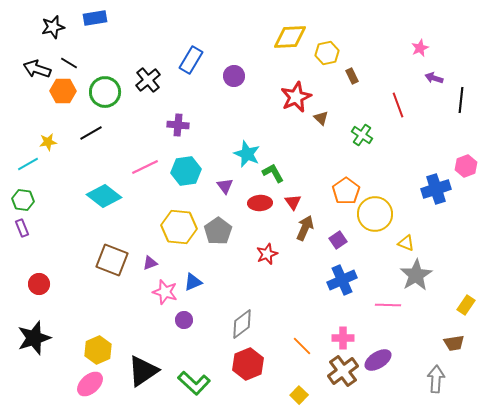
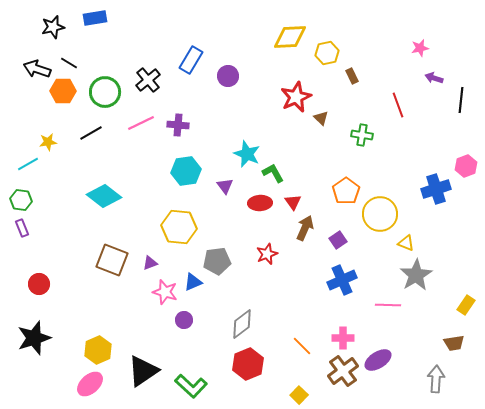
pink star at (420, 48): rotated 12 degrees clockwise
purple circle at (234, 76): moved 6 px left
green cross at (362, 135): rotated 25 degrees counterclockwise
pink line at (145, 167): moved 4 px left, 44 px up
green hexagon at (23, 200): moved 2 px left
yellow circle at (375, 214): moved 5 px right
gray pentagon at (218, 231): moved 1 px left, 30 px down; rotated 28 degrees clockwise
green L-shape at (194, 383): moved 3 px left, 3 px down
